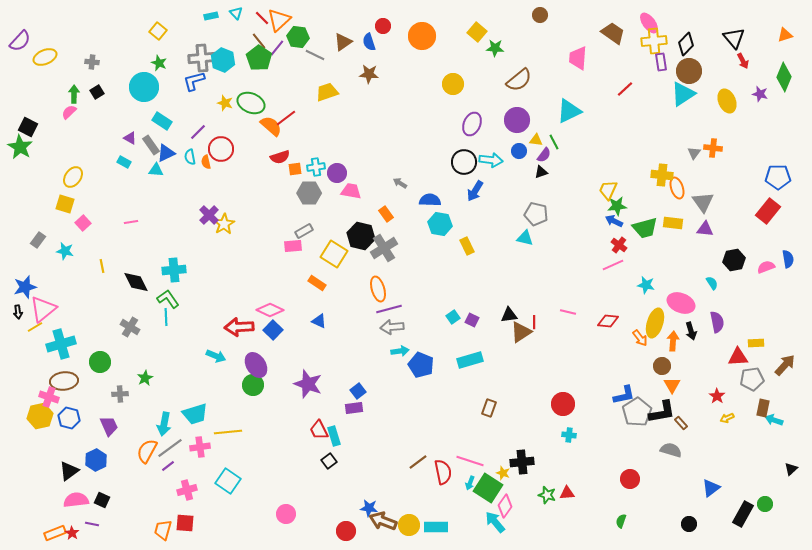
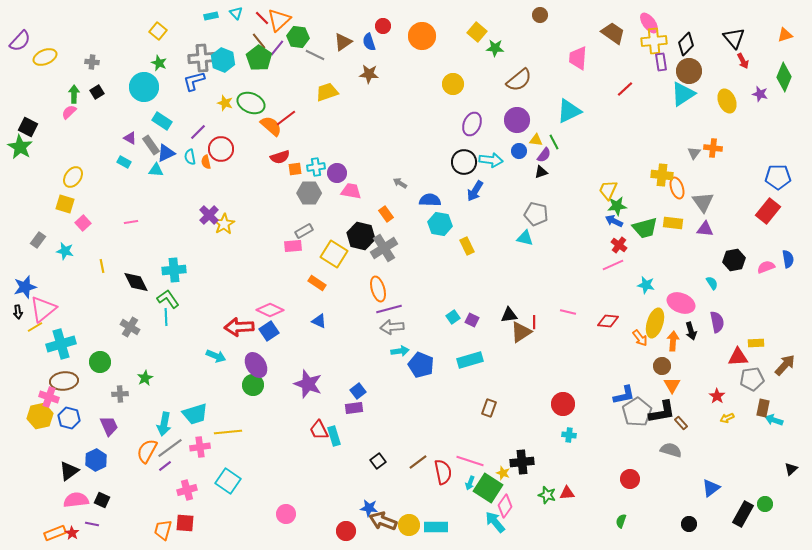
blue square at (273, 330): moved 4 px left, 1 px down; rotated 12 degrees clockwise
black square at (329, 461): moved 49 px right
purple line at (168, 466): moved 3 px left
